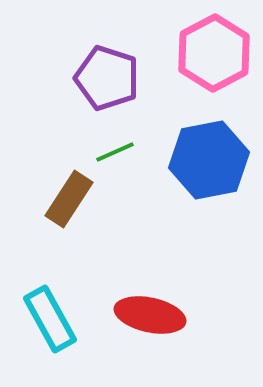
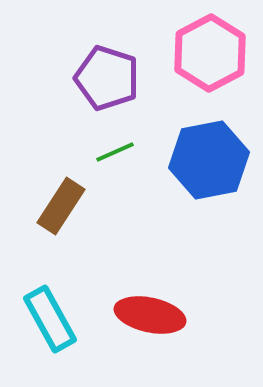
pink hexagon: moved 4 px left
brown rectangle: moved 8 px left, 7 px down
